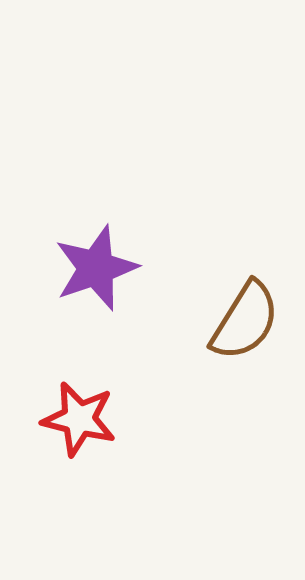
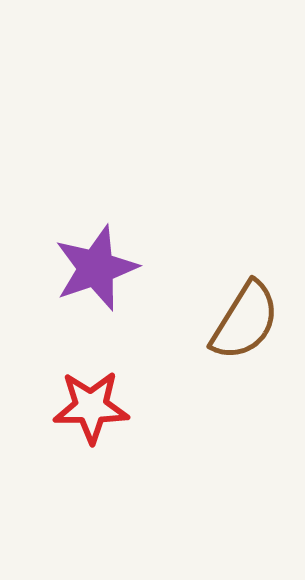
red star: moved 12 px right, 12 px up; rotated 14 degrees counterclockwise
